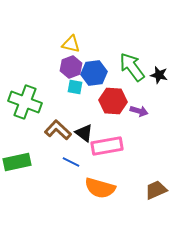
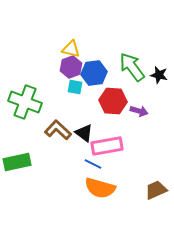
yellow triangle: moved 5 px down
blue line: moved 22 px right, 2 px down
